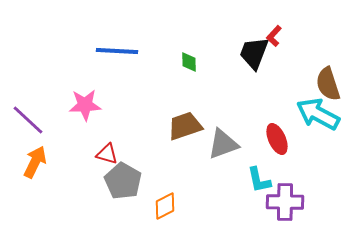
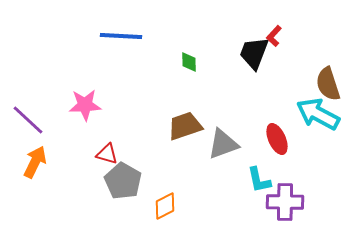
blue line: moved 4 px right, 15 px up
